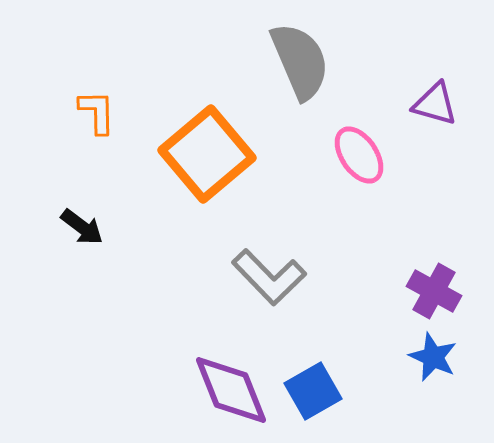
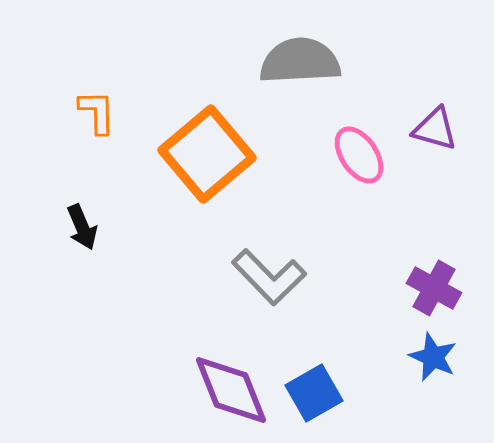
gray semicircle: rotated 70 degrees counterclockwise
purple triangle: moved 25 px down
black arrow: rotated 30 degrees clockwise
purple cross: moved 3 px up
blue square: moved 1 px right, 2 px down
